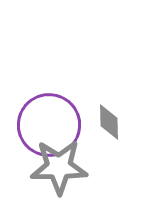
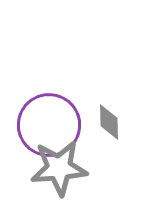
gray star: moved 1 px down; rotated 4 degrees counterclockwise
